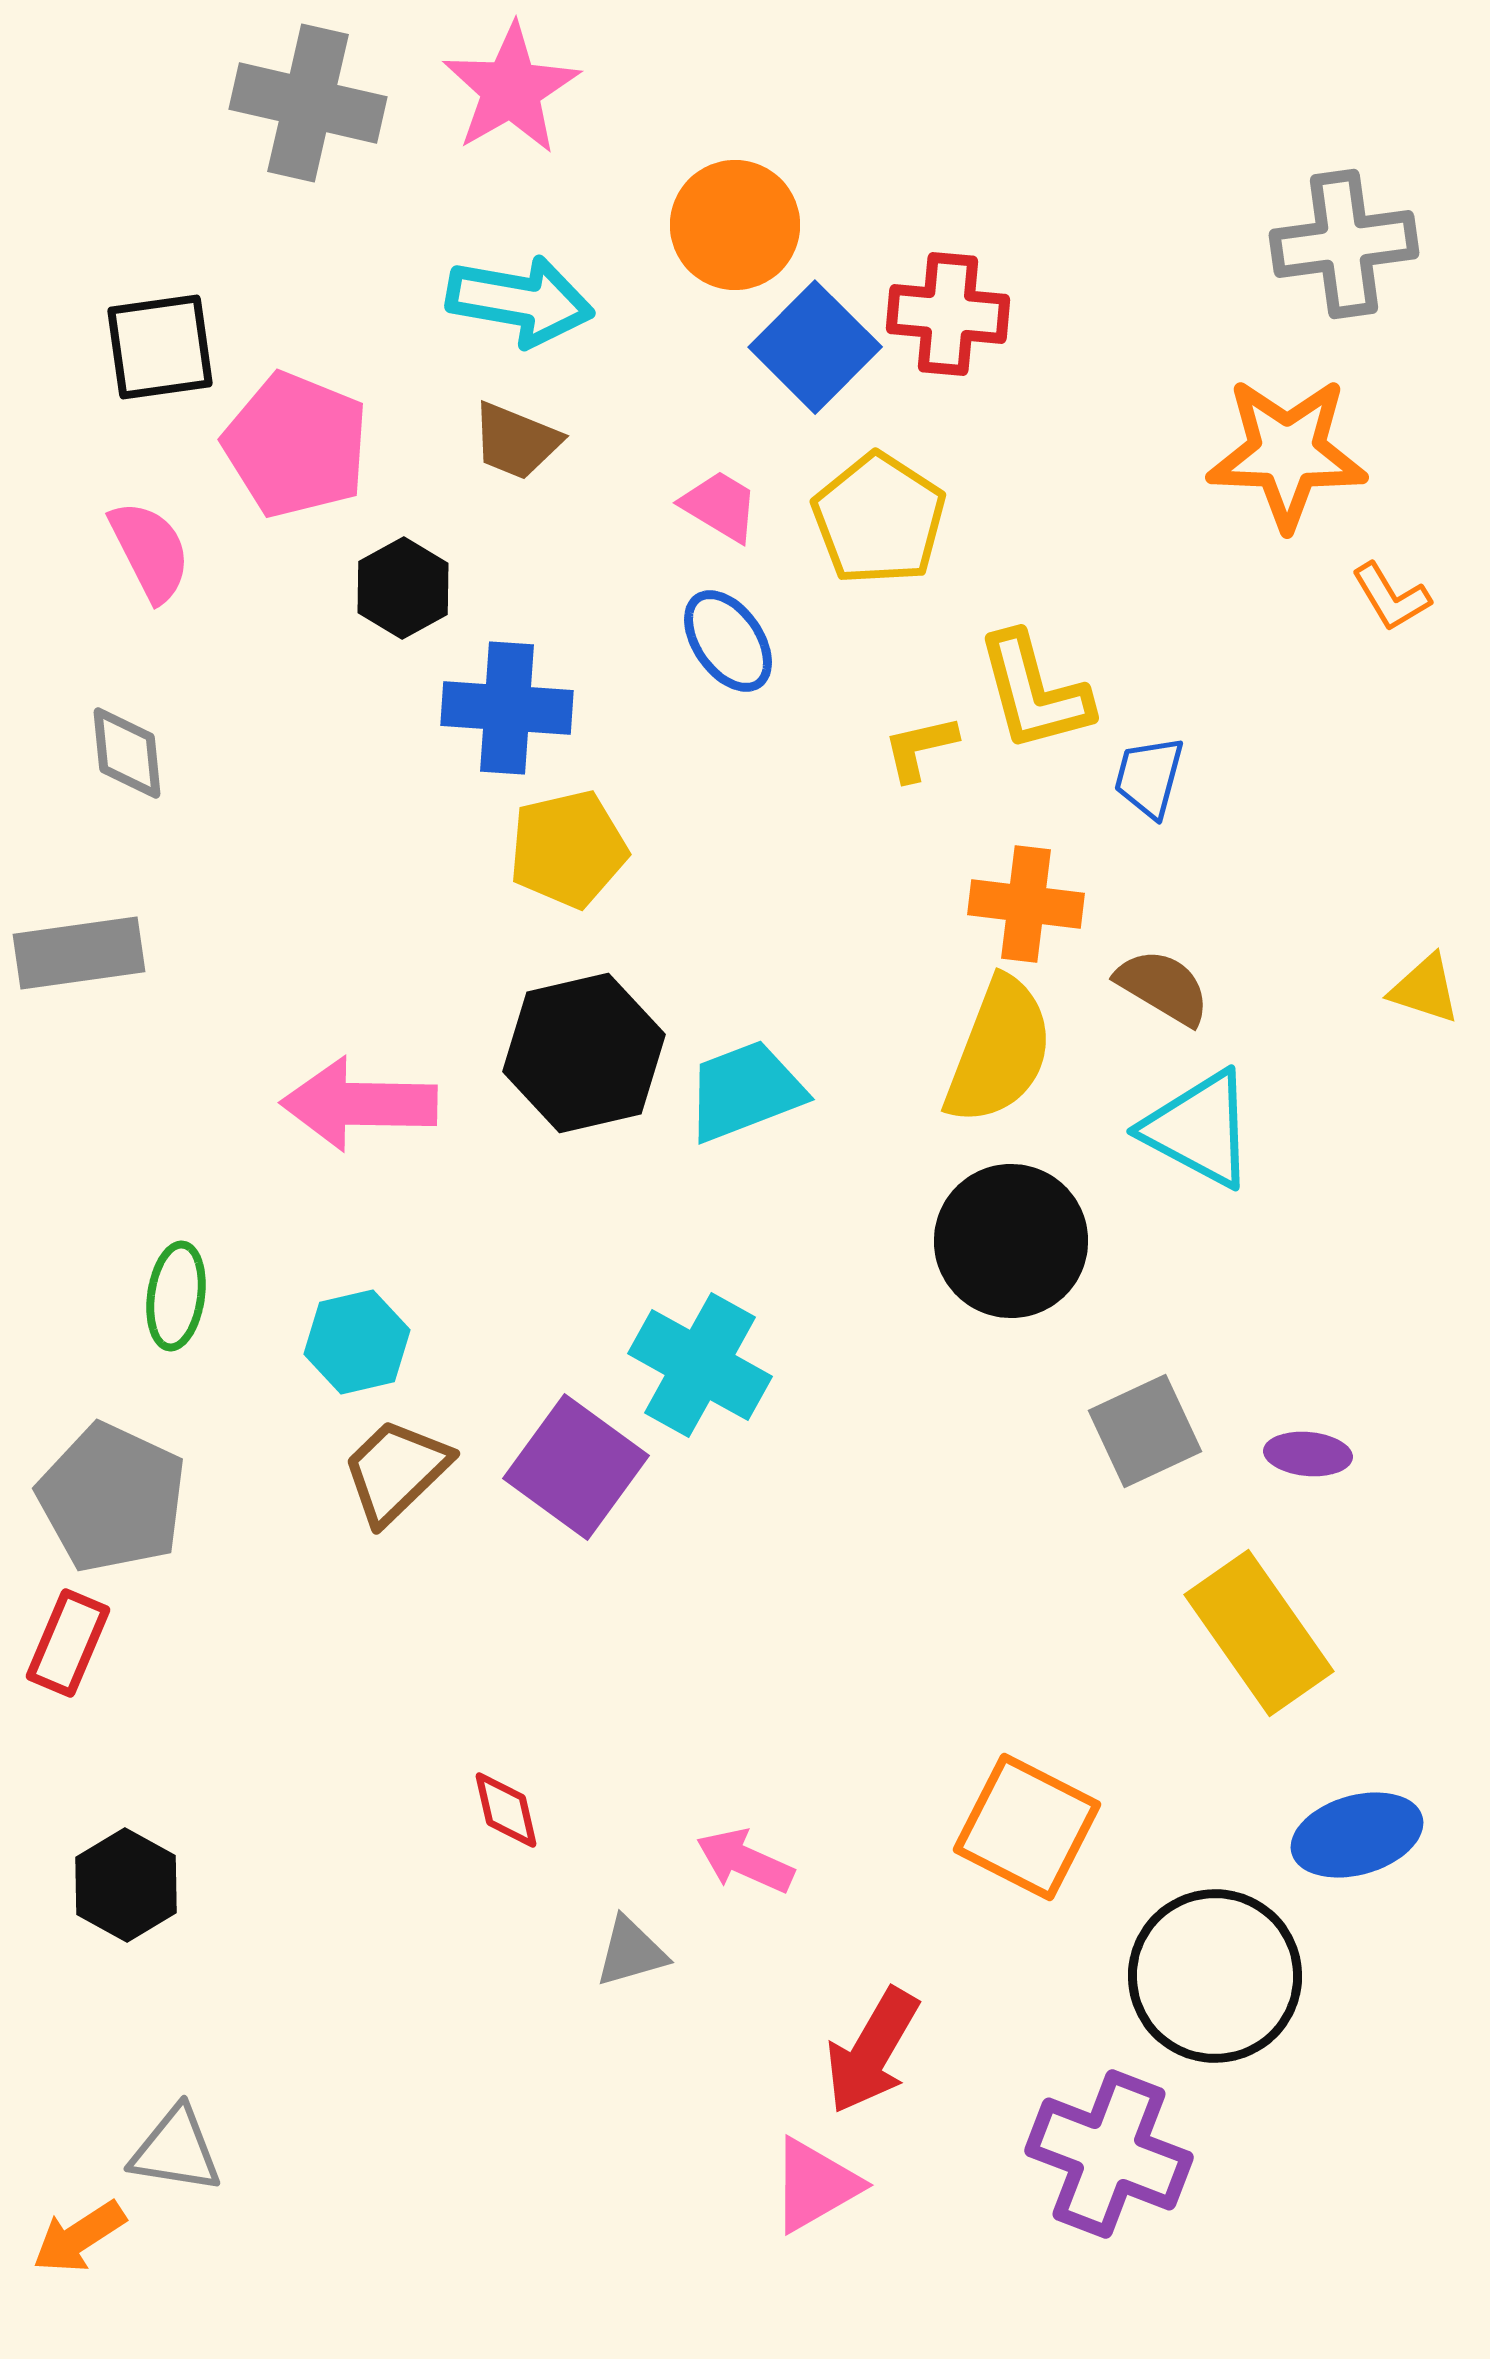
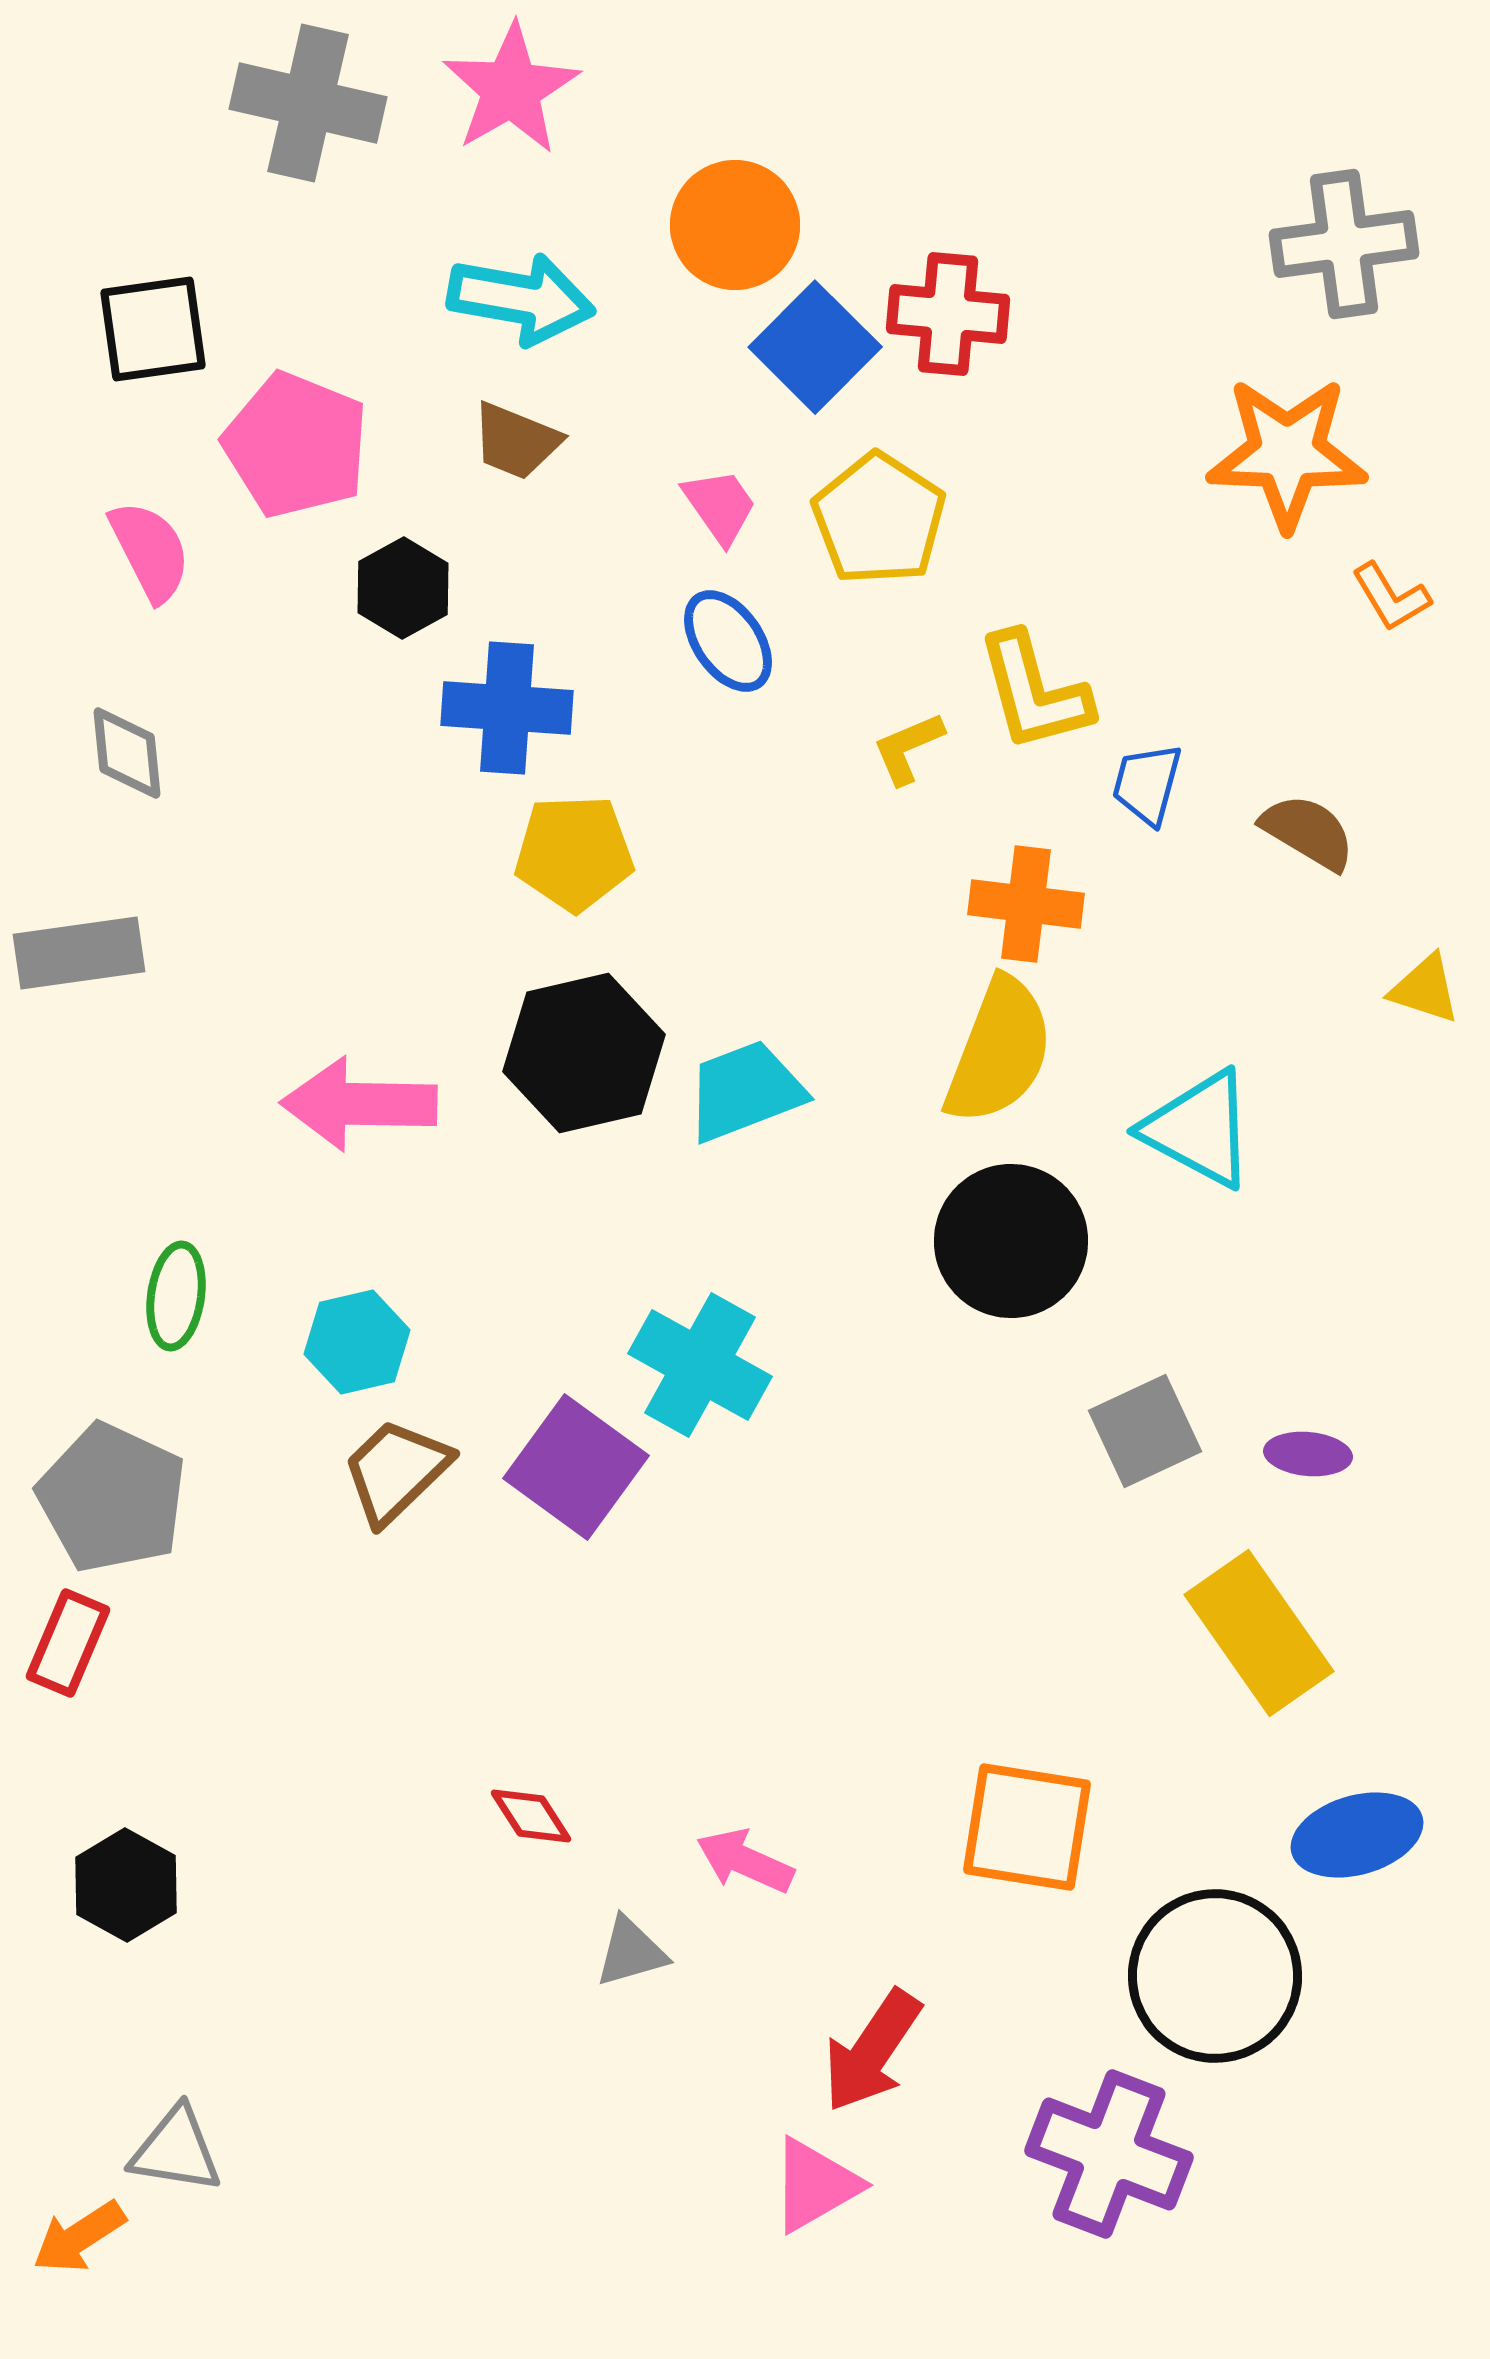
cyan arrow at (520, 301): moved 1 px right, 2 px up
black square at (160, 347): moved 7 px left, 18 px up
pink trapezoid at (720, 506): rotated 24 degrees clockwise
yellow L-shape at (920, 748): moved 12 px left; rotated 10 degrees counterclockwise
blue trapezoid at (1149, 777): moved 2 px left, 7 px down
yellow pentagon at (568, 849): moved 6 px right, 4 px down; rotated 11 degrees clockwise
brown semicircle at (1163, 987): moved 145 px right, 155 px up
red diamond at (506, 1810): moved 25 px right, 6 px down; rotated 20 degrees counterclockwise
orange square at (1027, 1827): rotated 18 degrees counterclockwise
red arrow at (872, 2051): rotated 4 degrees clockwise
